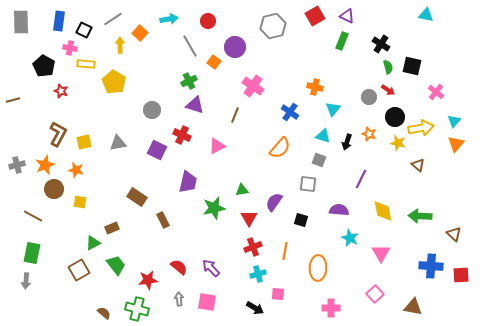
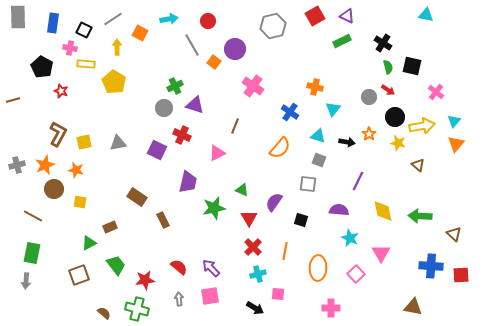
blue rectangle at (59, 21): moved 6 px left, 2 px down
gray rectangle at (21, 22): moved 3 px left, 5 px up
orange square at (140, 33): rotated 14 degrees counterclockwise
green rectangle at (342, 41): rotated 42 degrees clockwise
black cross at (381, 44): moved 2 px right, 1 px up
yellow arrow at (120, 45): moved 3 px left, 2 px down
gray line at (190, 46): moved 2 px right, 1 px up
purple circle at (235, 47): moved 2 px down
black pentagon at (44, 66): moved 2 px left, 1 px down
green cross at (189, 81): moved 14 px left, 5 px down
gray circle at (152, 110): moved 12 px right, 2 px up
brown line at (235, 115): moved 11 px down
yellow arrow at (421, 128): moved 1 px right, 2 px up
orange star at (369, 134): rotated 16 degrees clockwise
cyan triangle at (323, 136): moved 5 px left
black arrow at (347, 142): rotated 98 degrees counterclockwise
pink triangle at (217, 146): moved 7 px down
purple line at (361, 179): moved 3 px left, 2 px down
green triangle at (242, 190): rotated 32 degrees clockwise
brown rectangle at (112, 228): moved 2 px left, 1 px up
green triangle at (93, 243): moved 4 px left
red cross at (253, 247): rotated 24 degrees counterclockwise
brown square at (79, 270): moved 5 px down; rotated 10 degrees clockwise
red star at (148, 280): moved 3 px left
pink square at (375, 294): moved 19 px left, 20 px up
pink square at (207, 302): moved 3 px right, 6 px up; rotated 18 degrees counterclockwise
